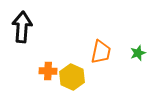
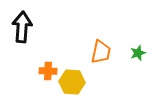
yellow hexagon: moved 5 px down; rotated 20 degrees counterclockwise
